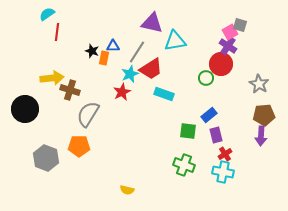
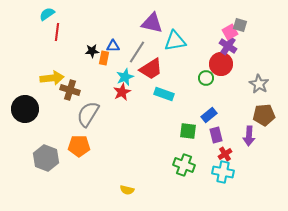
black star: rotated 24 degrees counterclockwise
cyan star: moved 5 px left, 3 px down
purple arrow: moved 12 px left
